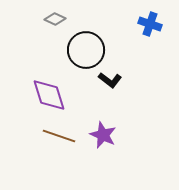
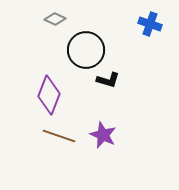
black L-shape: moved 2 px left; rotated 20 degrees counterclockwise
purple diamond: rotated 39 degrees clockwise
